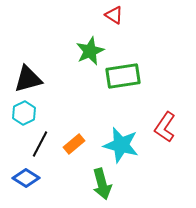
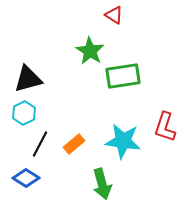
green star: rotated 16 degrees counterclockwise
red L-shape: rotated 16 degrees counterclockwise
cyan star: moved 2 px right, 4 px up; rotated 6 degrees counterclockwise
